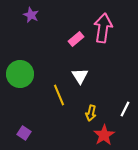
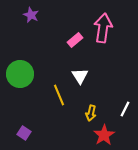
pink rectangle: moved 1 px left, 1 px down
